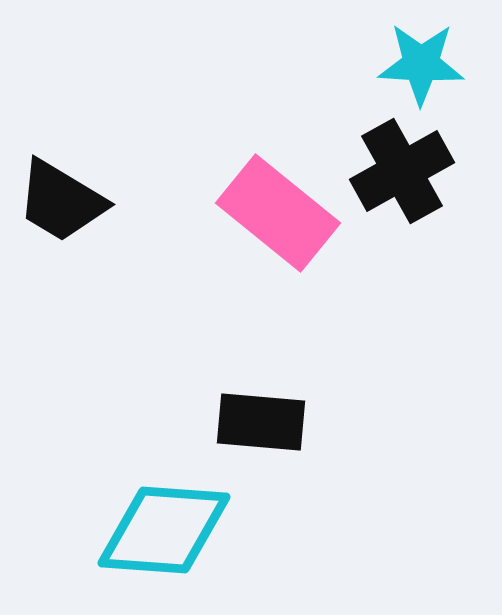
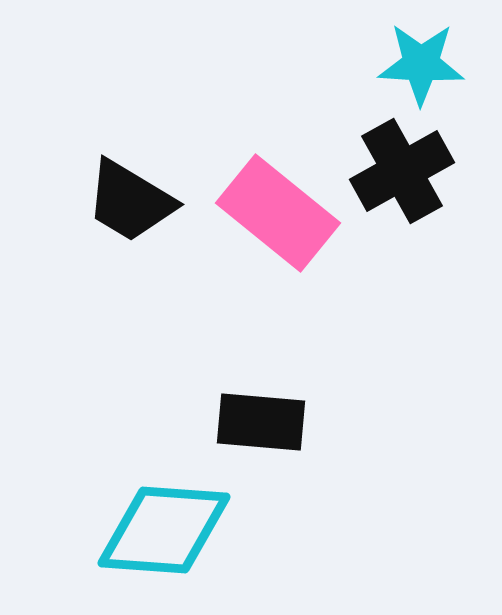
black trapezoid: moved 69 px right
